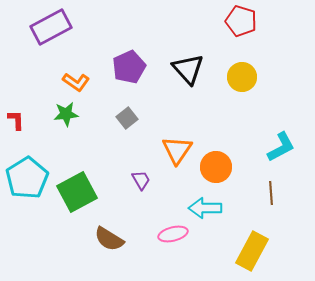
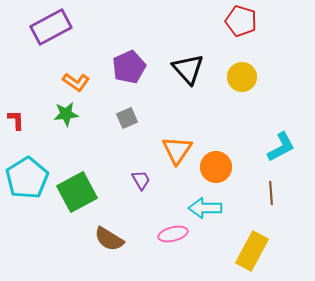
gray square: rotated 15 degrees clockwise
